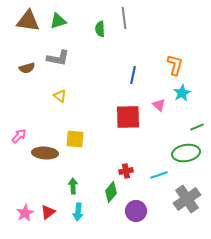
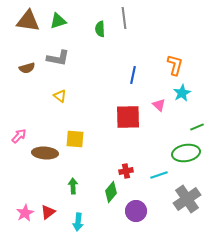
cyan arrow: moved 10 px down
